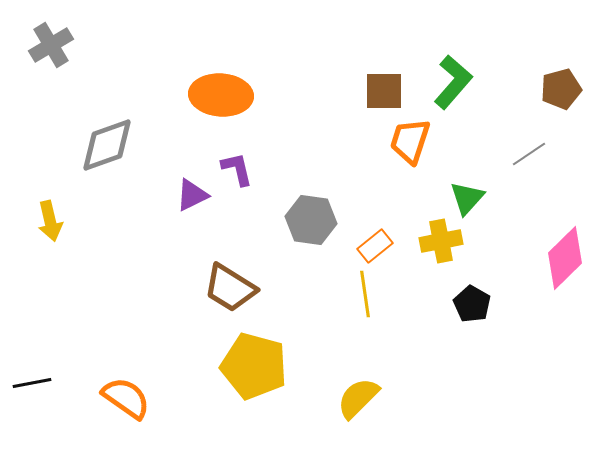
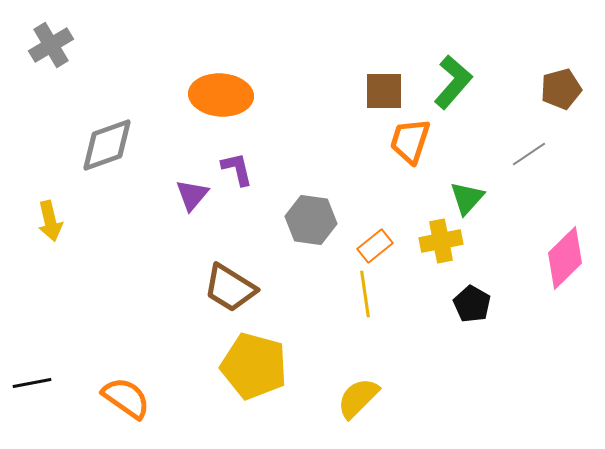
purple triangle: rotated 24 degrees counterclockwise
